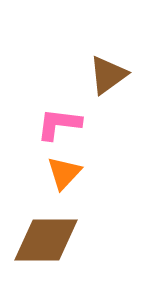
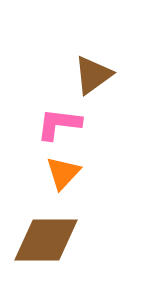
brown triangle: moved 15 px left
orange triangle: moved 1 px left
